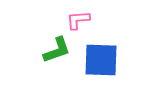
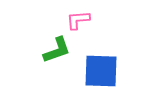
blue square: moved 11 px down
